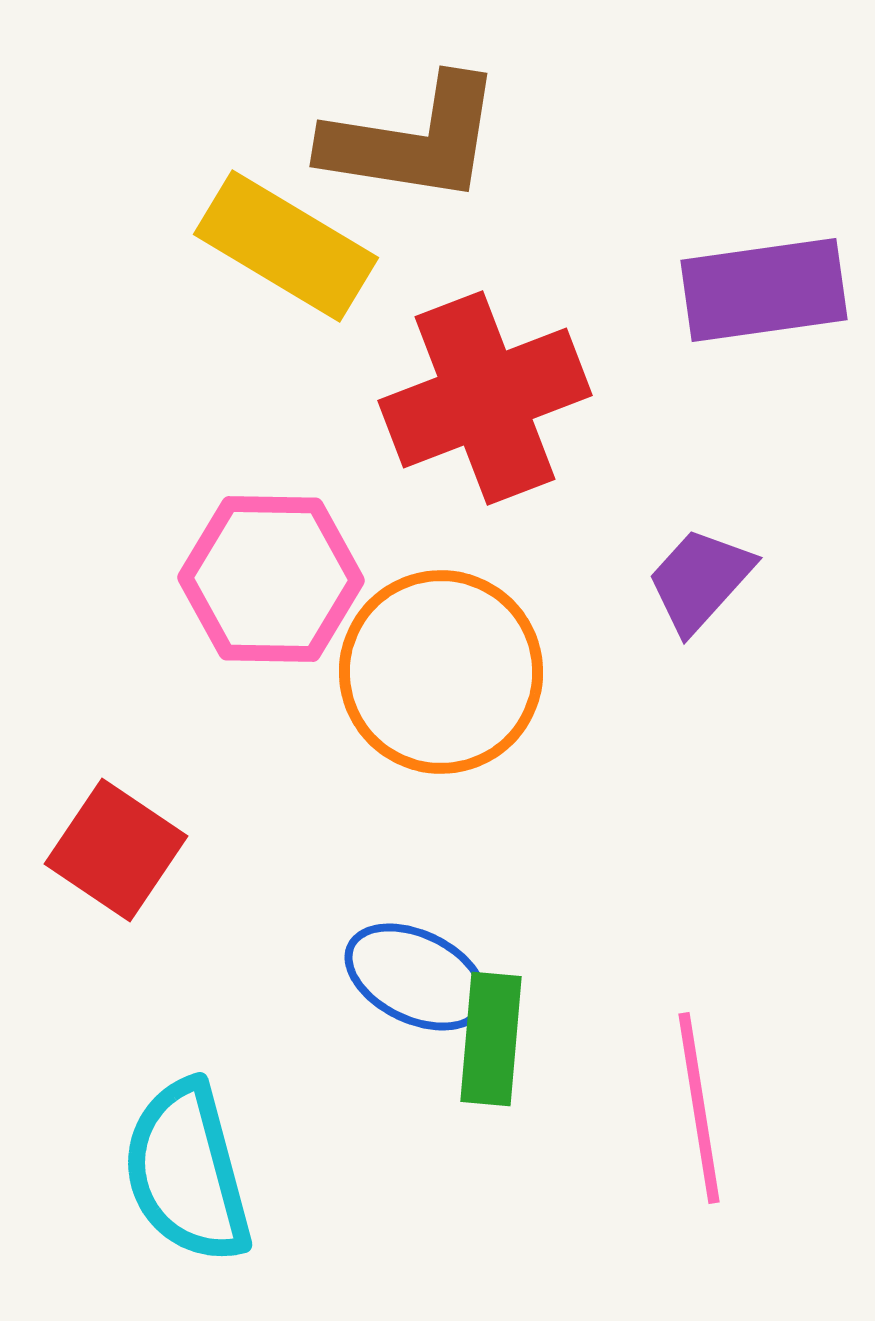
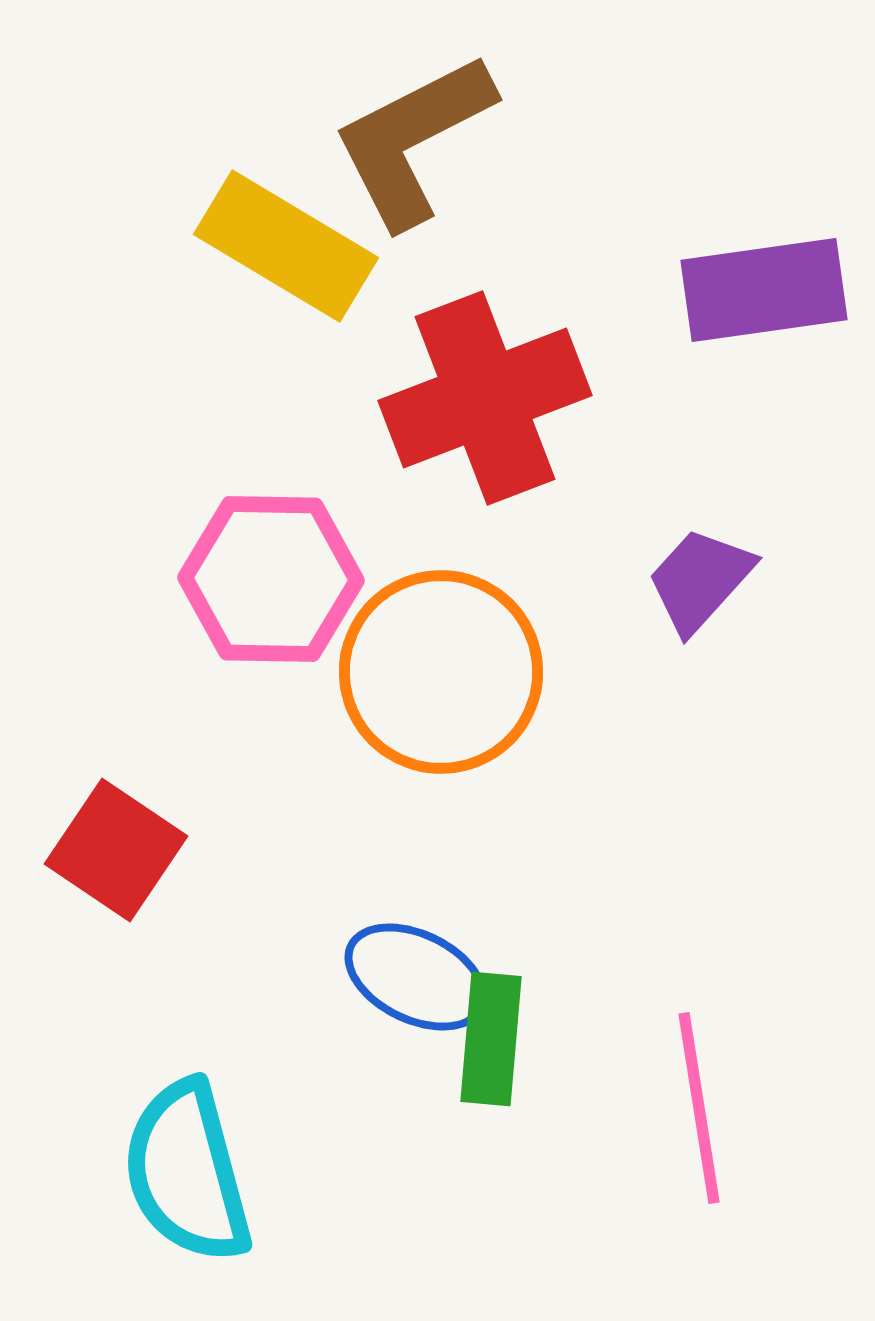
brown L-shape: rotated 144 degrees clockwise
